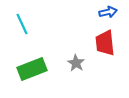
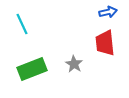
gray star: moved 2 px left, 1 px down
